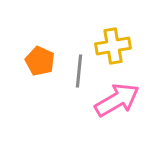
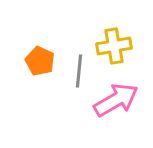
yellow cross: moved 1 px right
pink arrow: moved 1 px left
